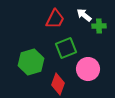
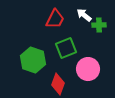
green cross: moved 1 px up
green hexagon: moved 2 px right, 2 px up; rotated 25 degrees counterclockwise
